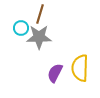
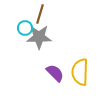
cyan circle: moved 4 px right
yellow semicircle: moved 4 px down
purple semicircle: rotated 108 degrees clockwise
